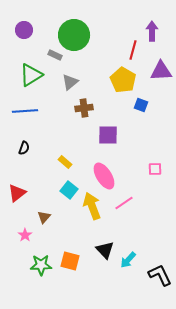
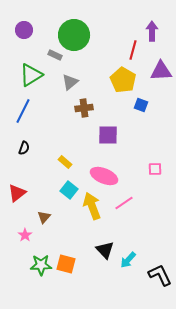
blue line: moved 2 px left; rotated 60 degrees counterclockwise
pink ellipse: rotated 36 degrees counterclockwise
orange square: moved 4 px left, 3 px down
